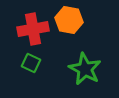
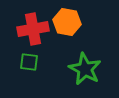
orange hexagon: moved 2 px left, 2 px down
green square: moved 2 px left, 1 px up; rotated 18 degrees counterclockwise
